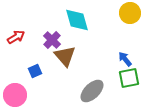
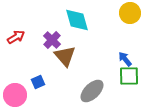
blue square: moved 3 px right, 11 px down
green square: moved 2 px up; rotated 10 degrees clockwise
